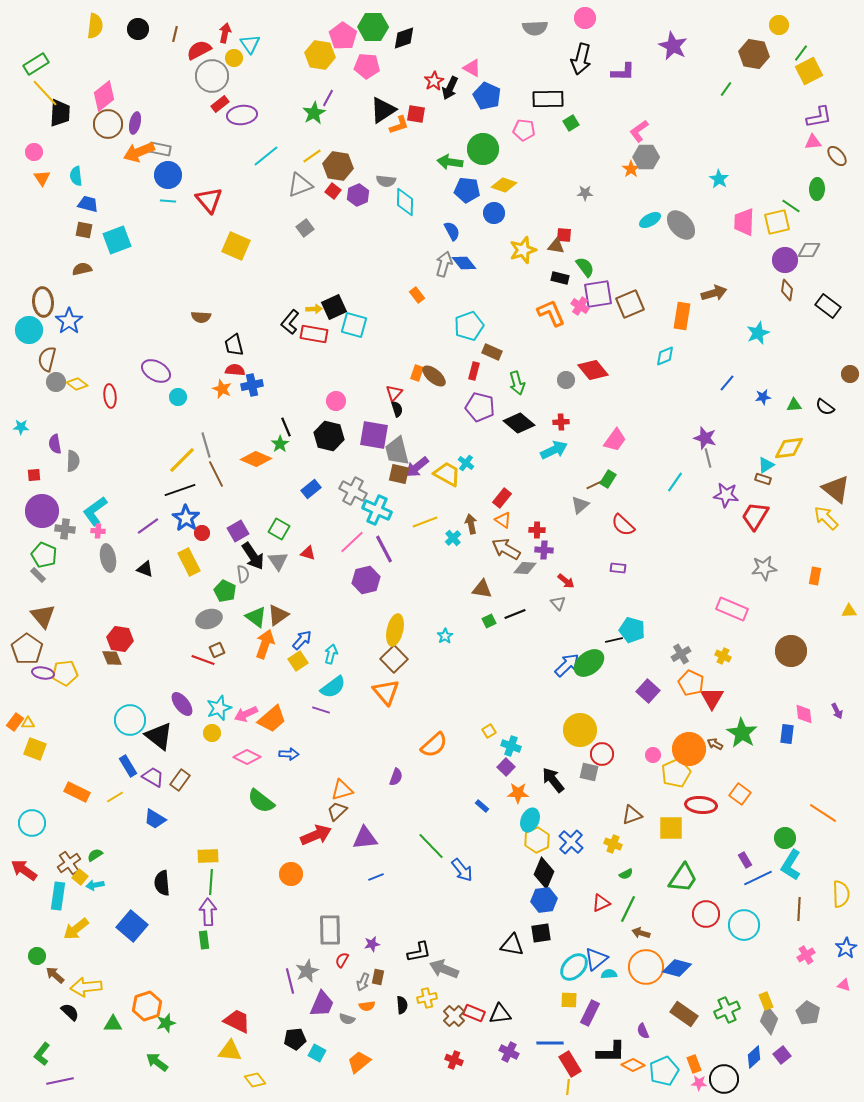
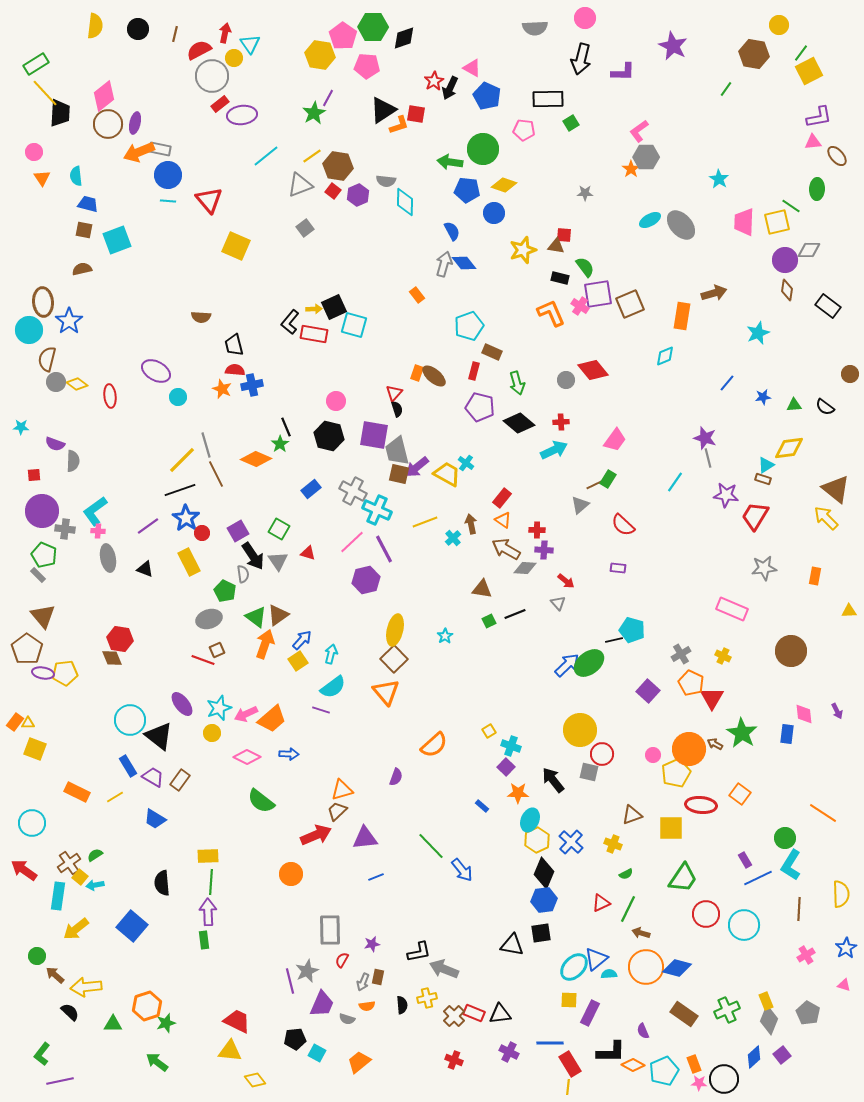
purple semicircle at (55, 444): rotated 60 degrees counterclockwise
